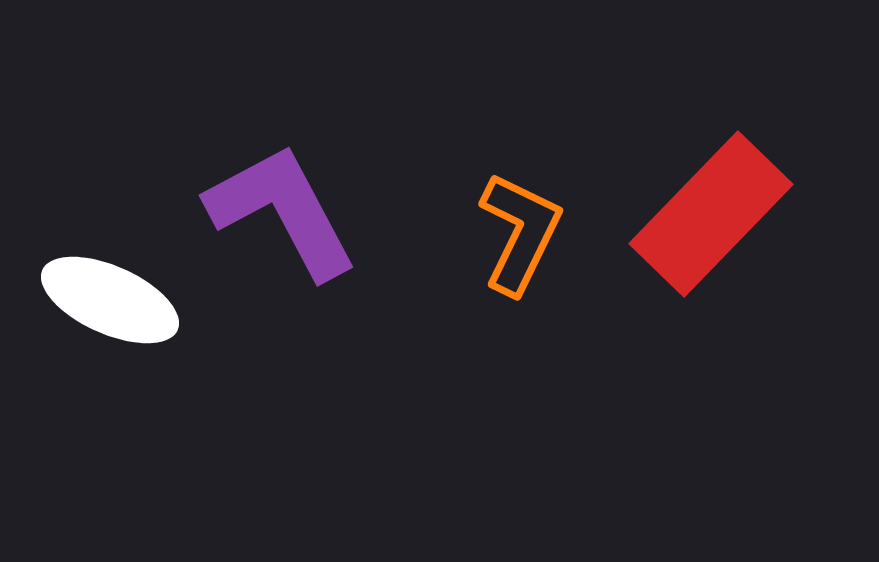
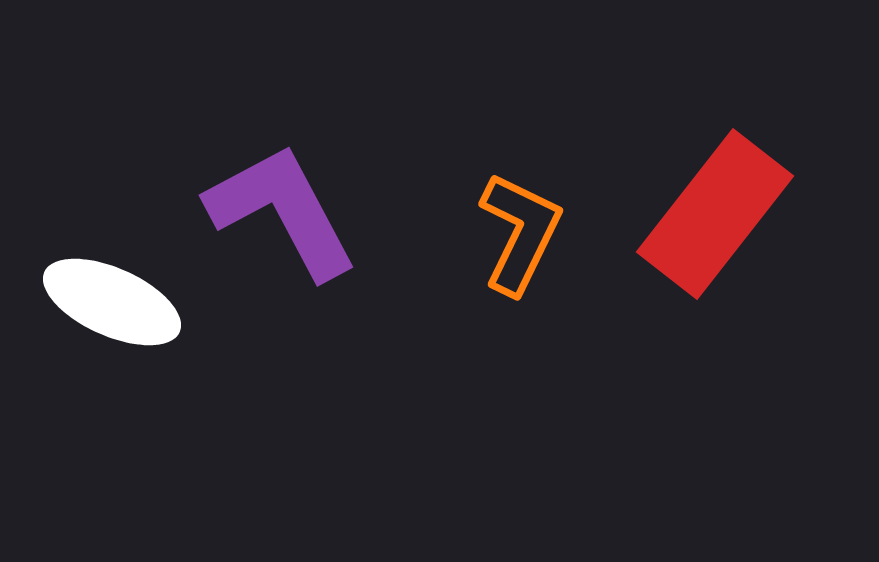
red rectangle: moved 4 px right; rotated 6 degrees counterclockwise
white ellipse: moved 2 px right, 2 px down
